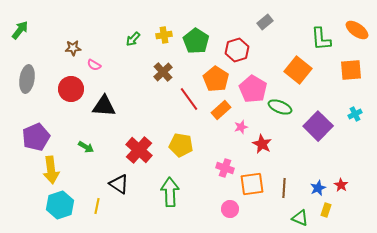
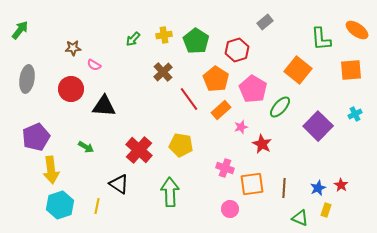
green ellipse at (280, 107): rotated 70 degrees counterclockwise
